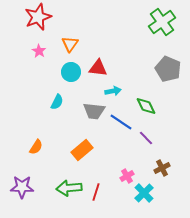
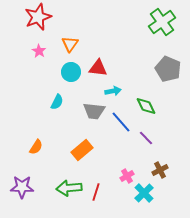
blue line: rotated 15 degrees clockwise
brown cross: moved 2 px left, 2 px down
